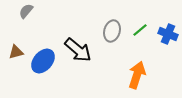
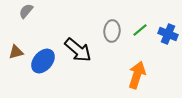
gray ellipse: rotated 10 degrees counterclockwise
